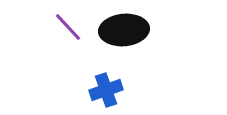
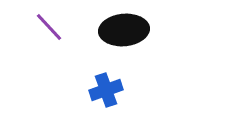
purple line: moved 19 px left
